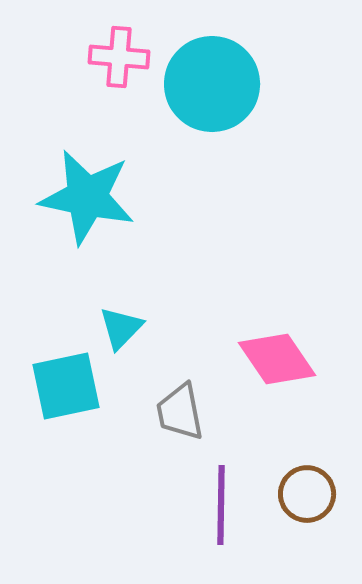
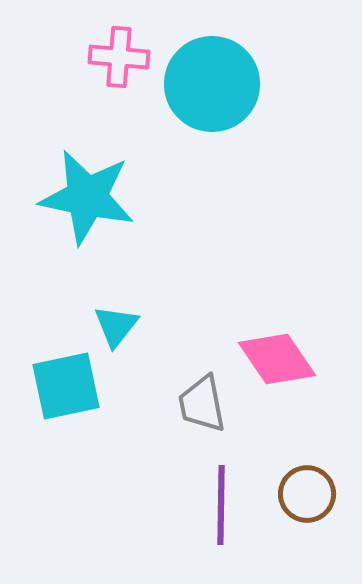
cyan triangle: moved 5 px left, 2 px up; rotated 6 degrees counterclockwise
gray trapezoid: moved 22 px right, 8 px up
